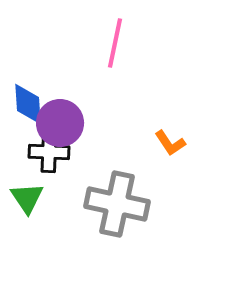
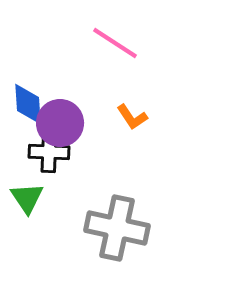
pink line: rotated 69 degrees counterclockwise
orange L-shape: moved 38 px left, 26 px up
gray cross: moved 24 px down
